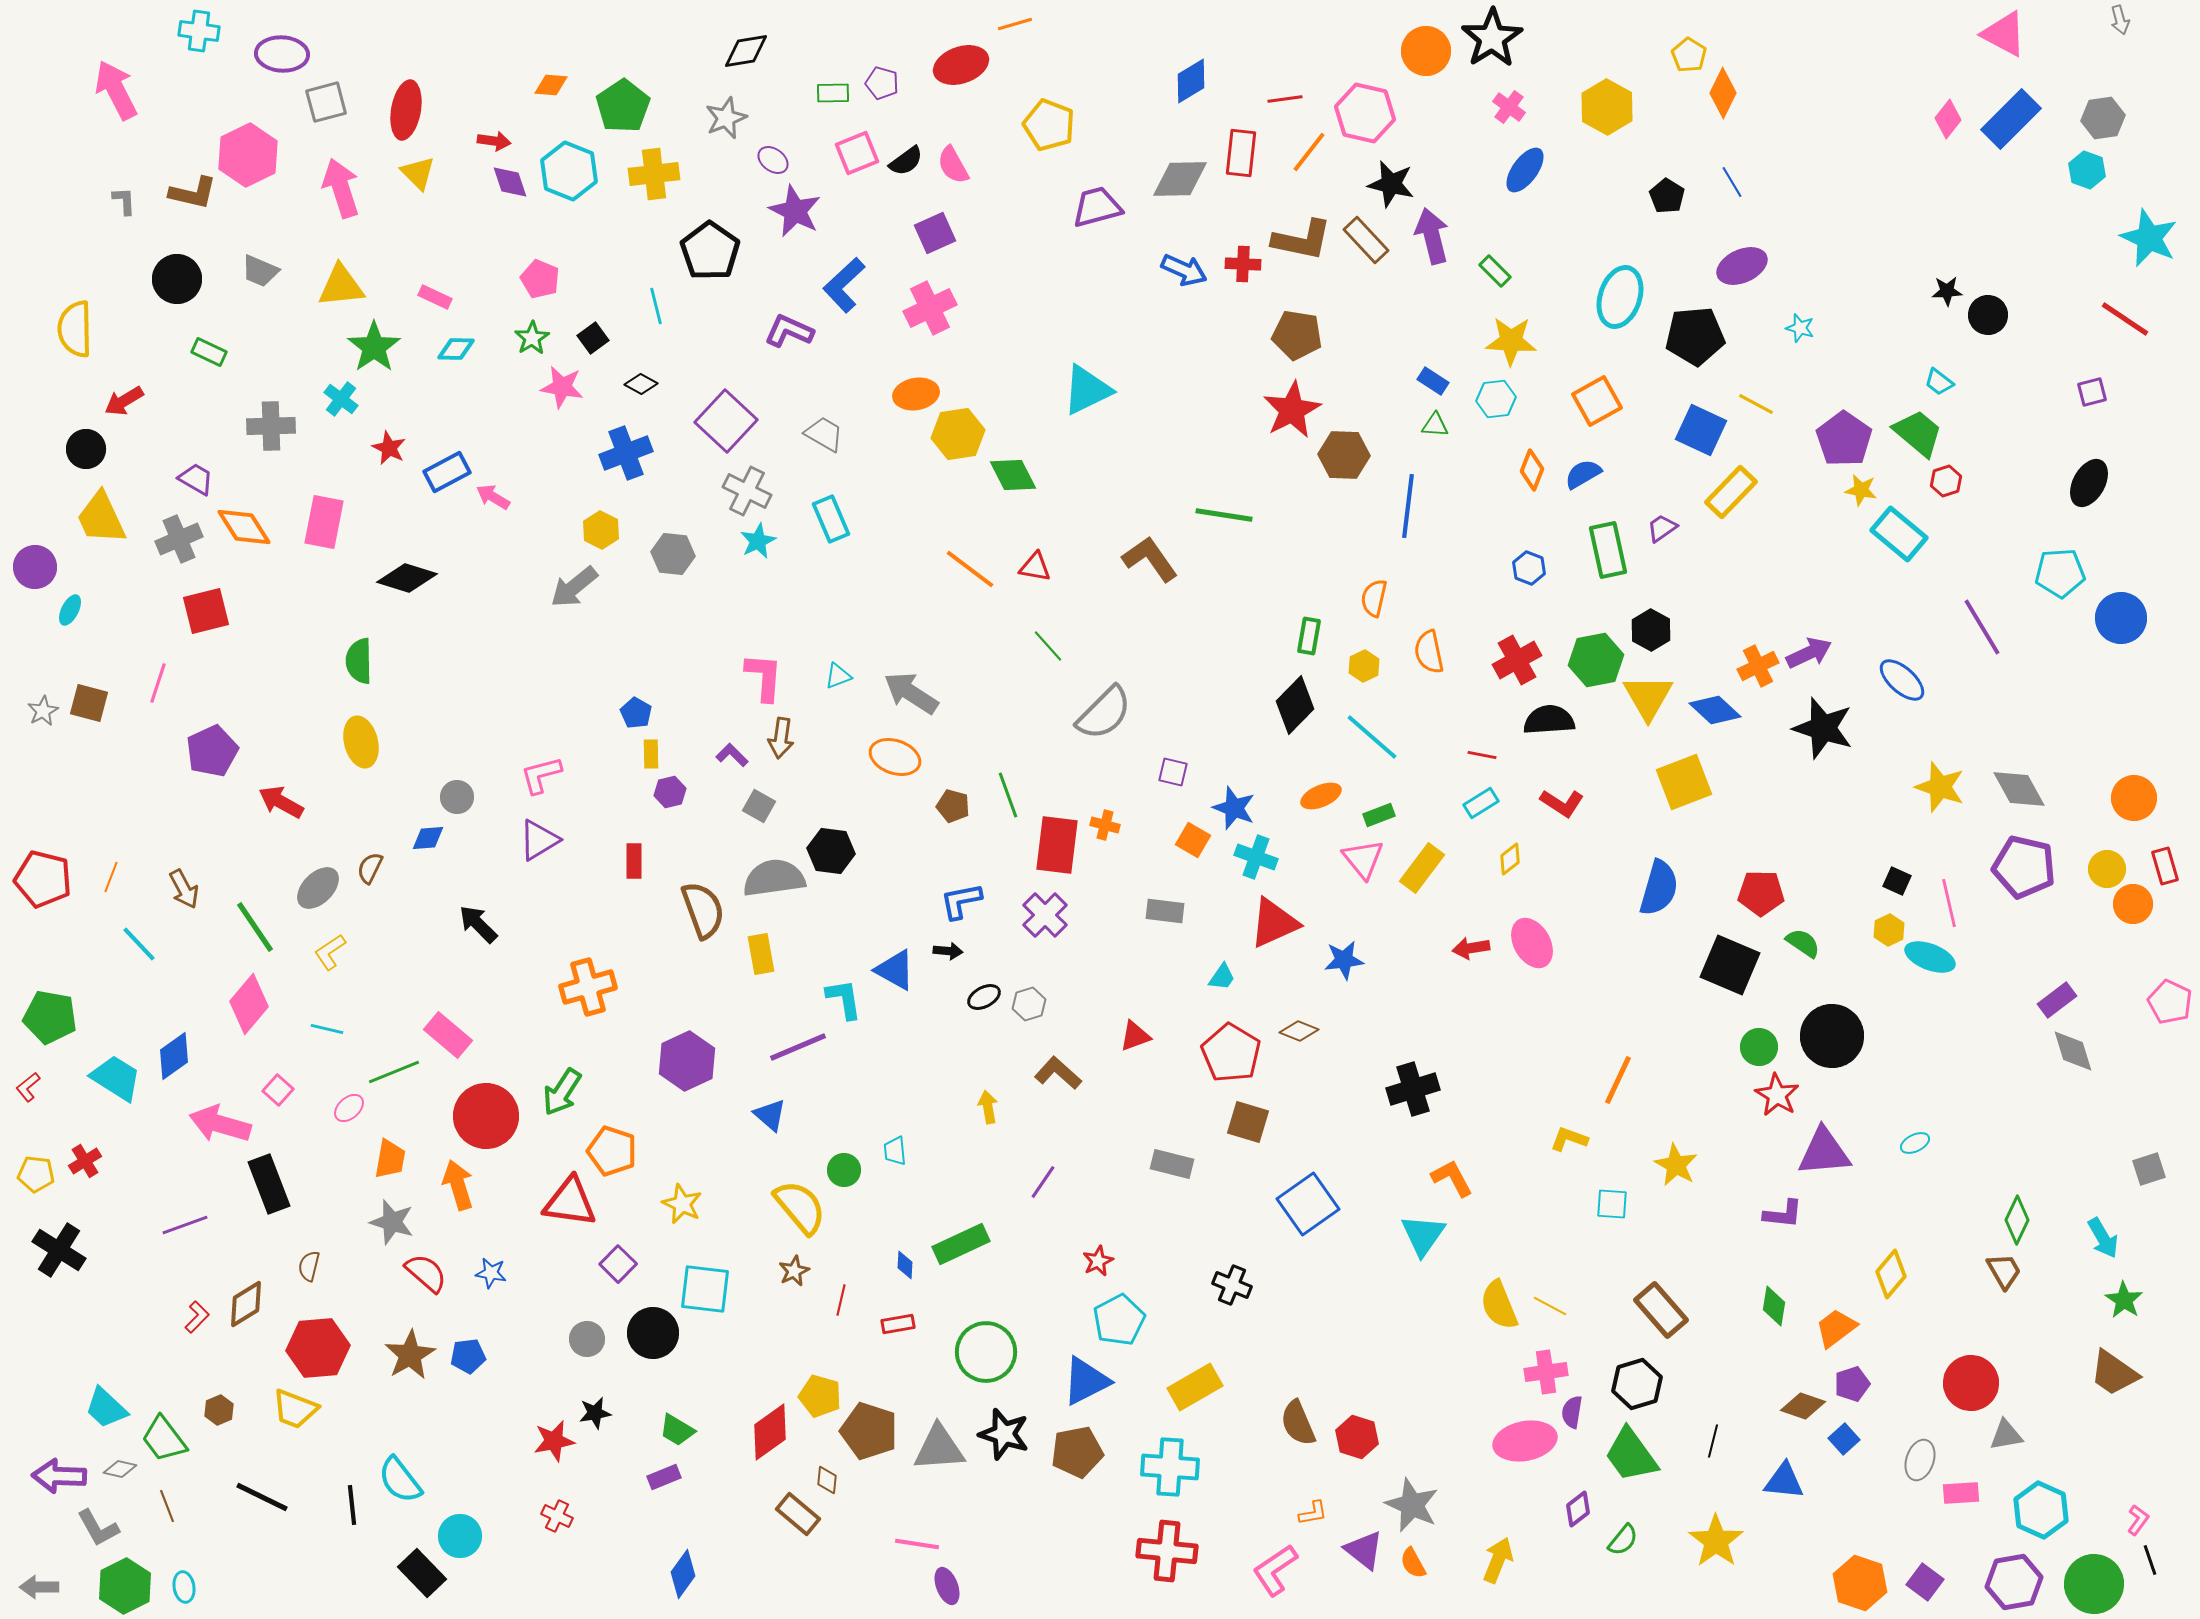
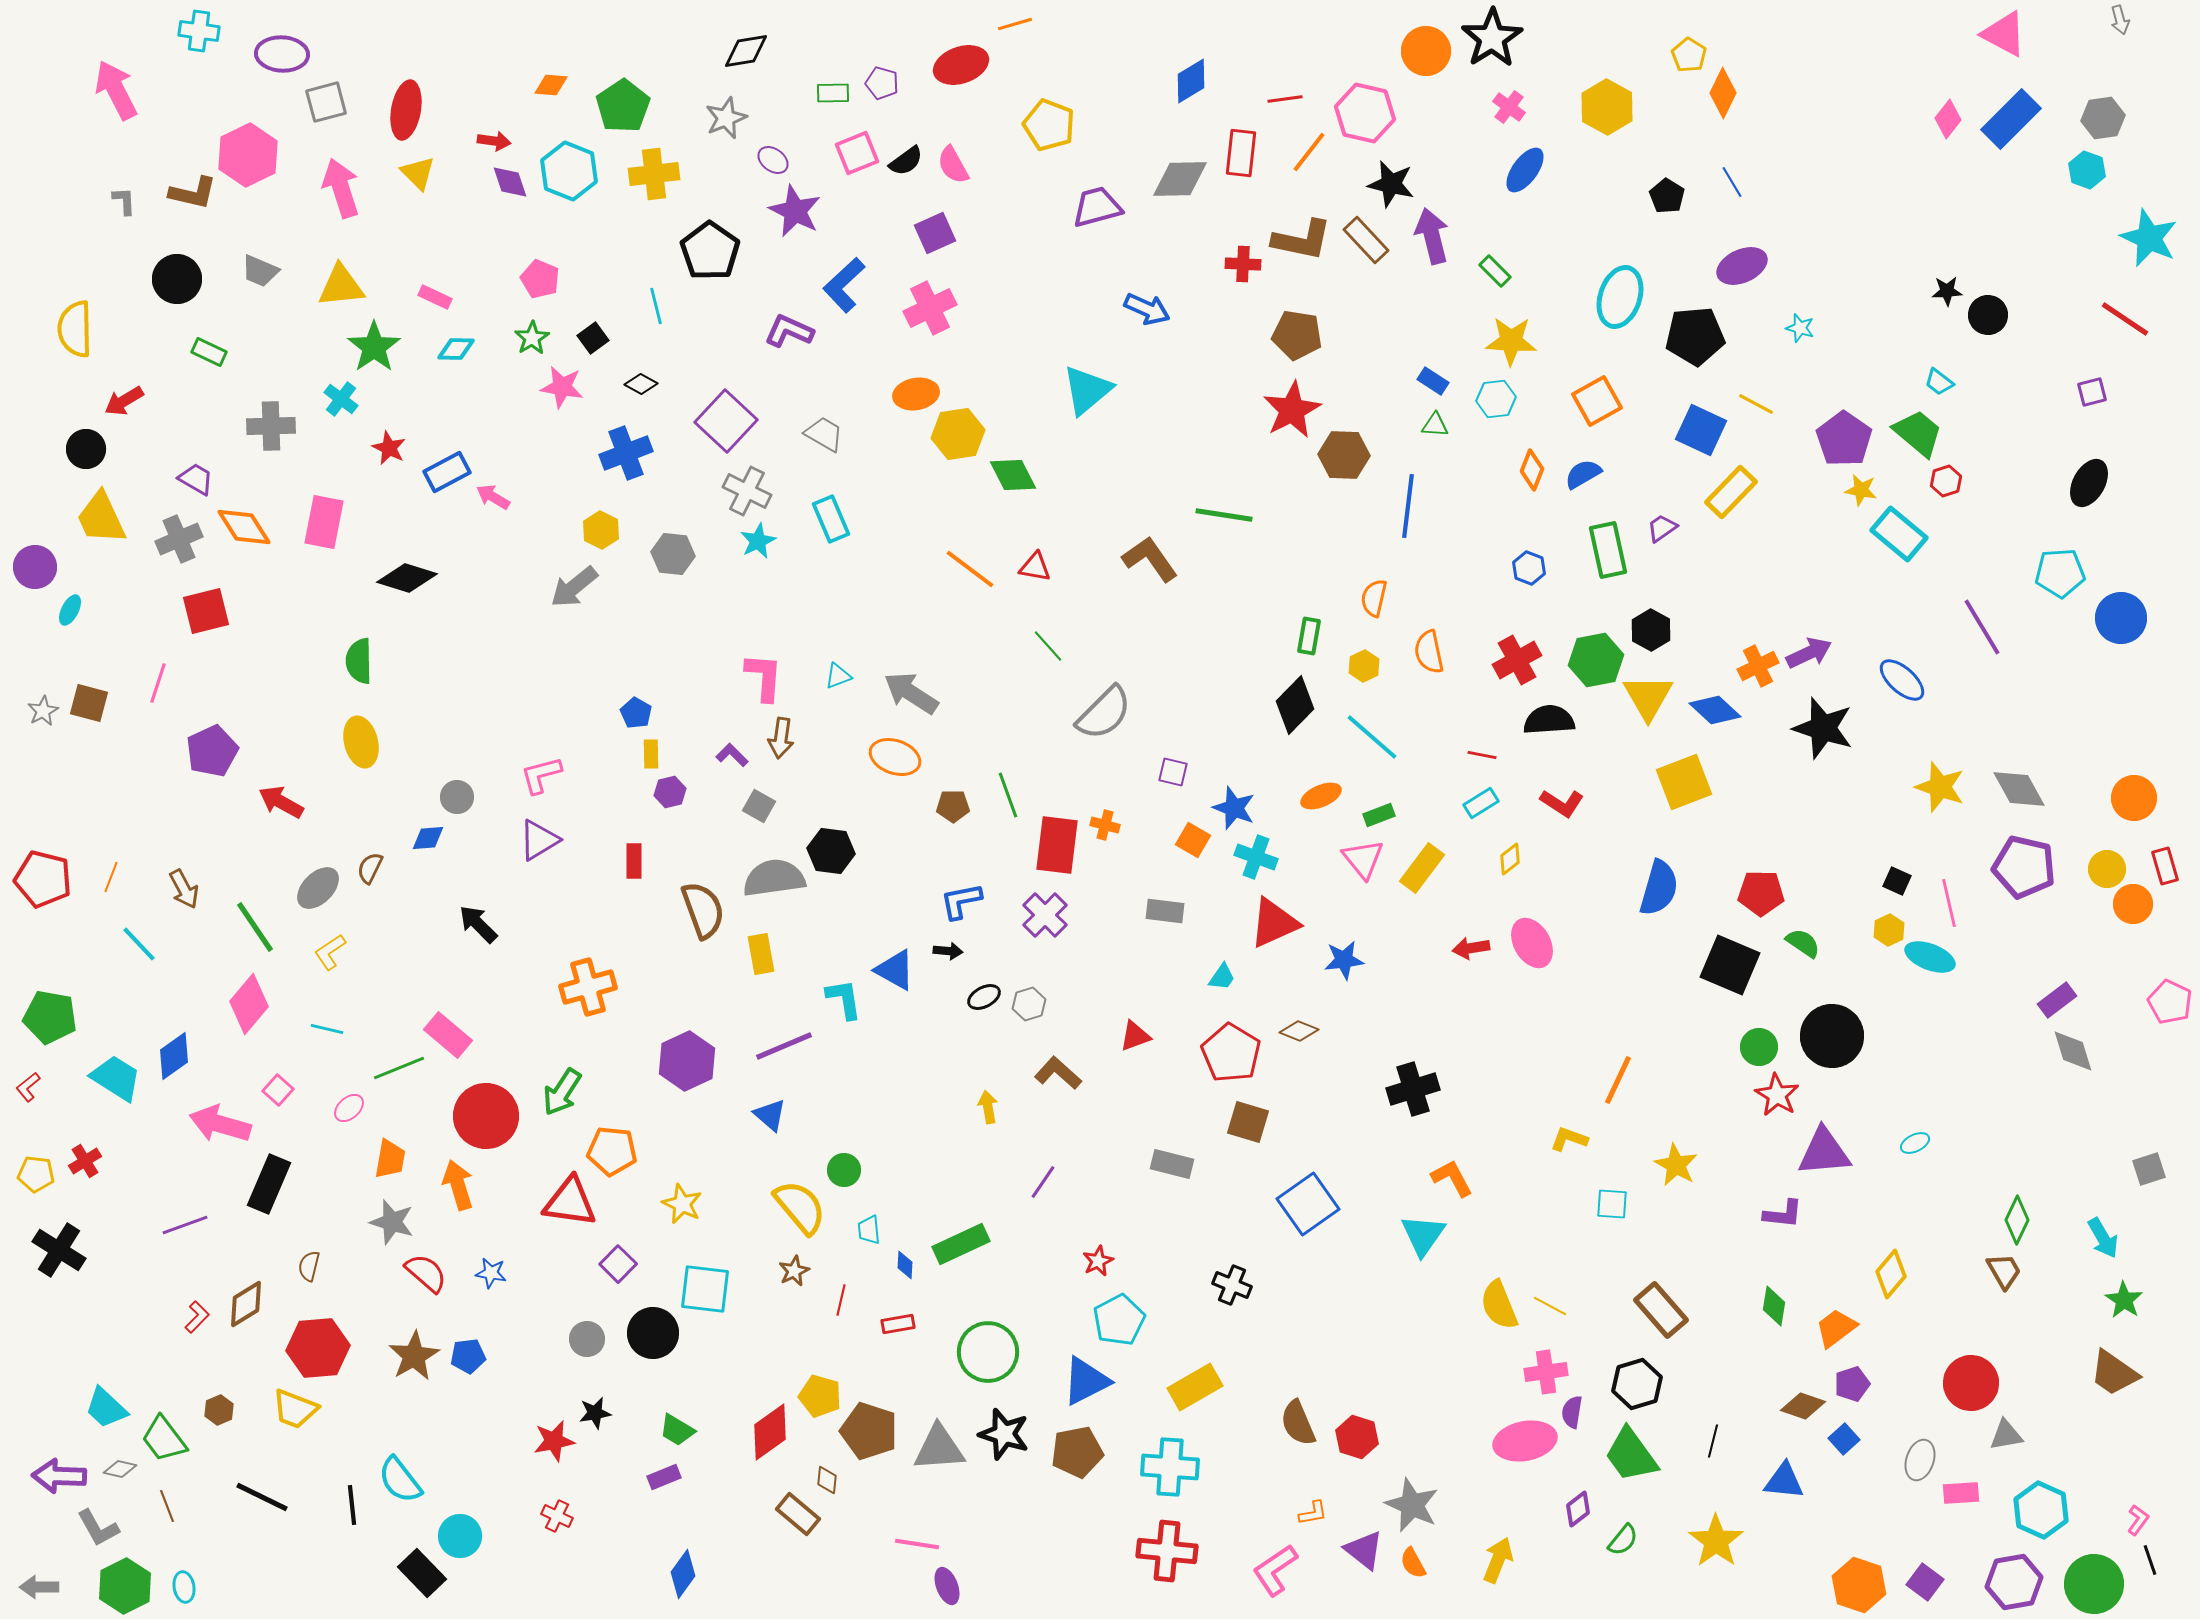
blue arrow at (1184, 270): moved 37 px left, 39 px down
cyan triangle at (1087, 390): rotated 14 degrees counterclockwise
brown pentagon at (953, 806): rotated 16 degrees counterclockwise
purple line at (798, 1047): moved 14 px left, 1 px up
green line at (394, 1072): moved 5 px right, 4 px up
orange pentagon at (612, 1151): rotated 12 degrees counterclockwise
cyan trapezoid at (895, 1151): moved 26 px left, 79 px down
black rectangle at (269, 1184): rotated 44 degrees clockwise
green circle at (986, 1352): moved 2 px right
brown star at (410, 1355): moved 4 px right, 1 px down
orange hexagon at (1860, 1583): moved 1 px left, 2 px down
